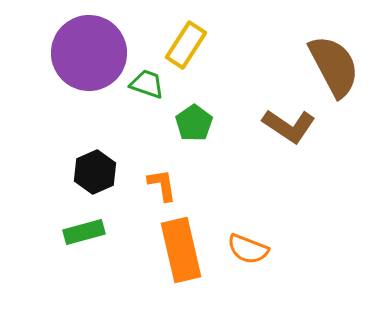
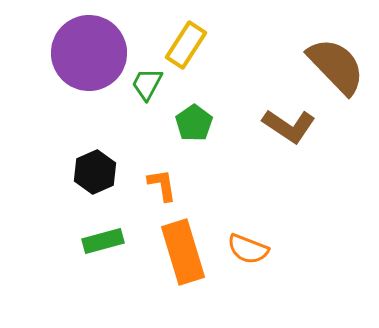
brown semicircle: moved 2 px right; rotated 16 degrees counterclockwise
green trapezoid: rotated 81 degrees counterclockwise
green rectangle: moved 19 px right, 9 px down
orange rectangle: moved 2 px right, 2 px down; rotated 4 degrees counterclockwise
